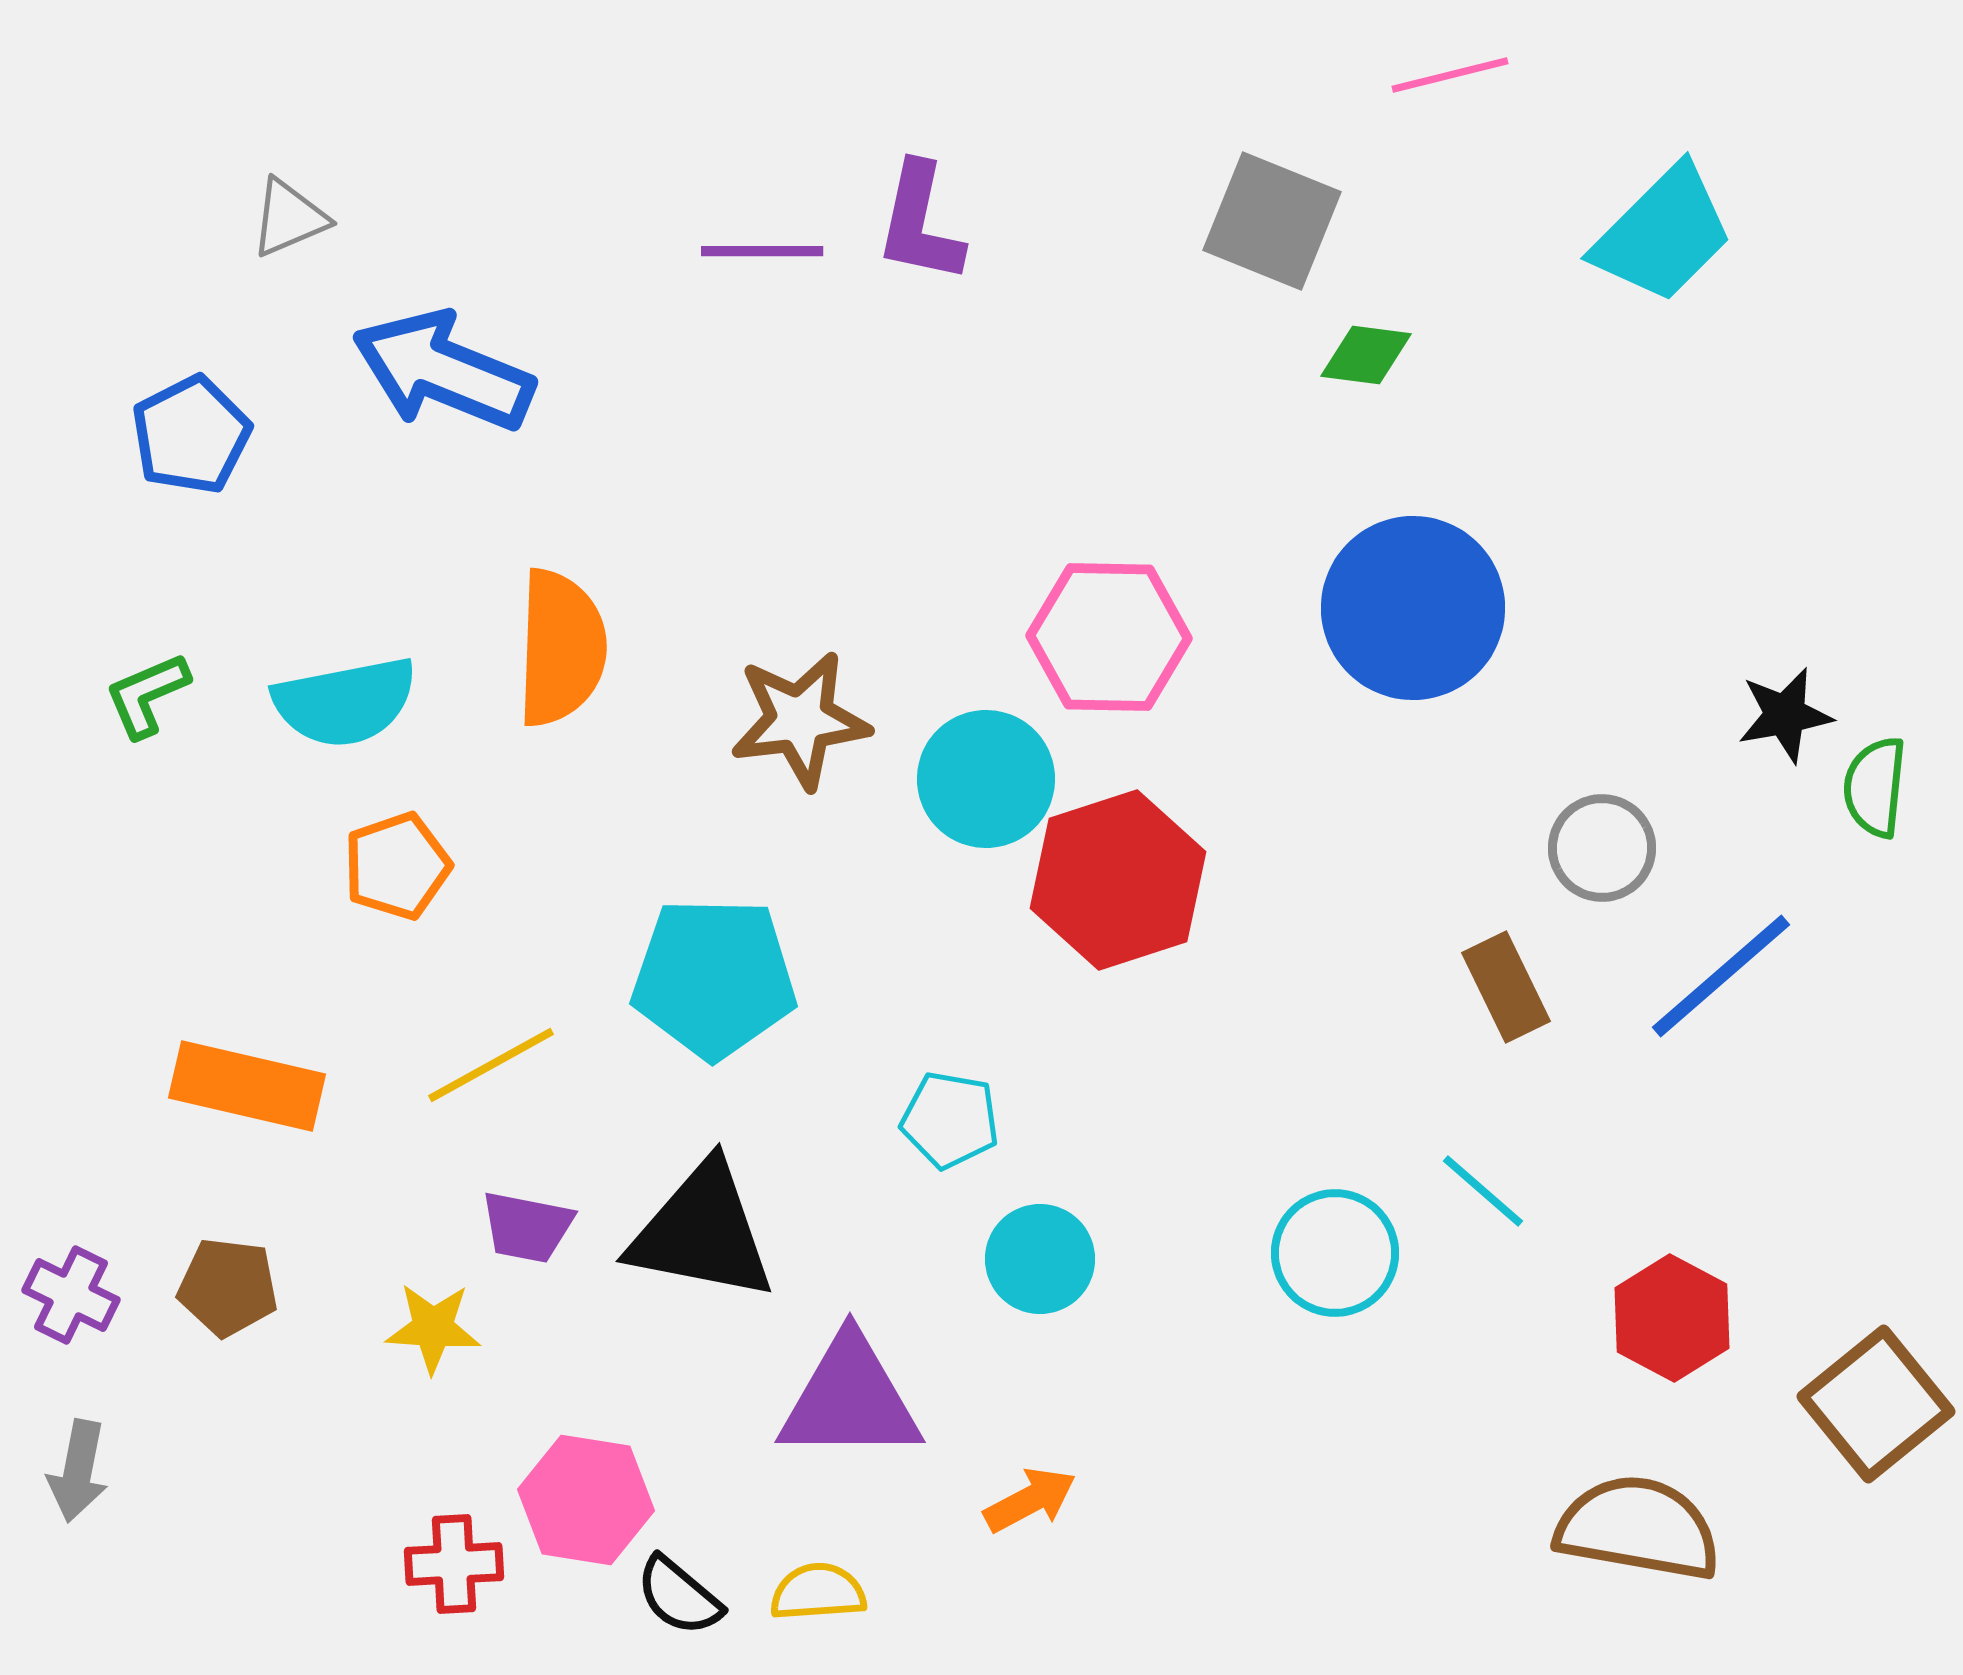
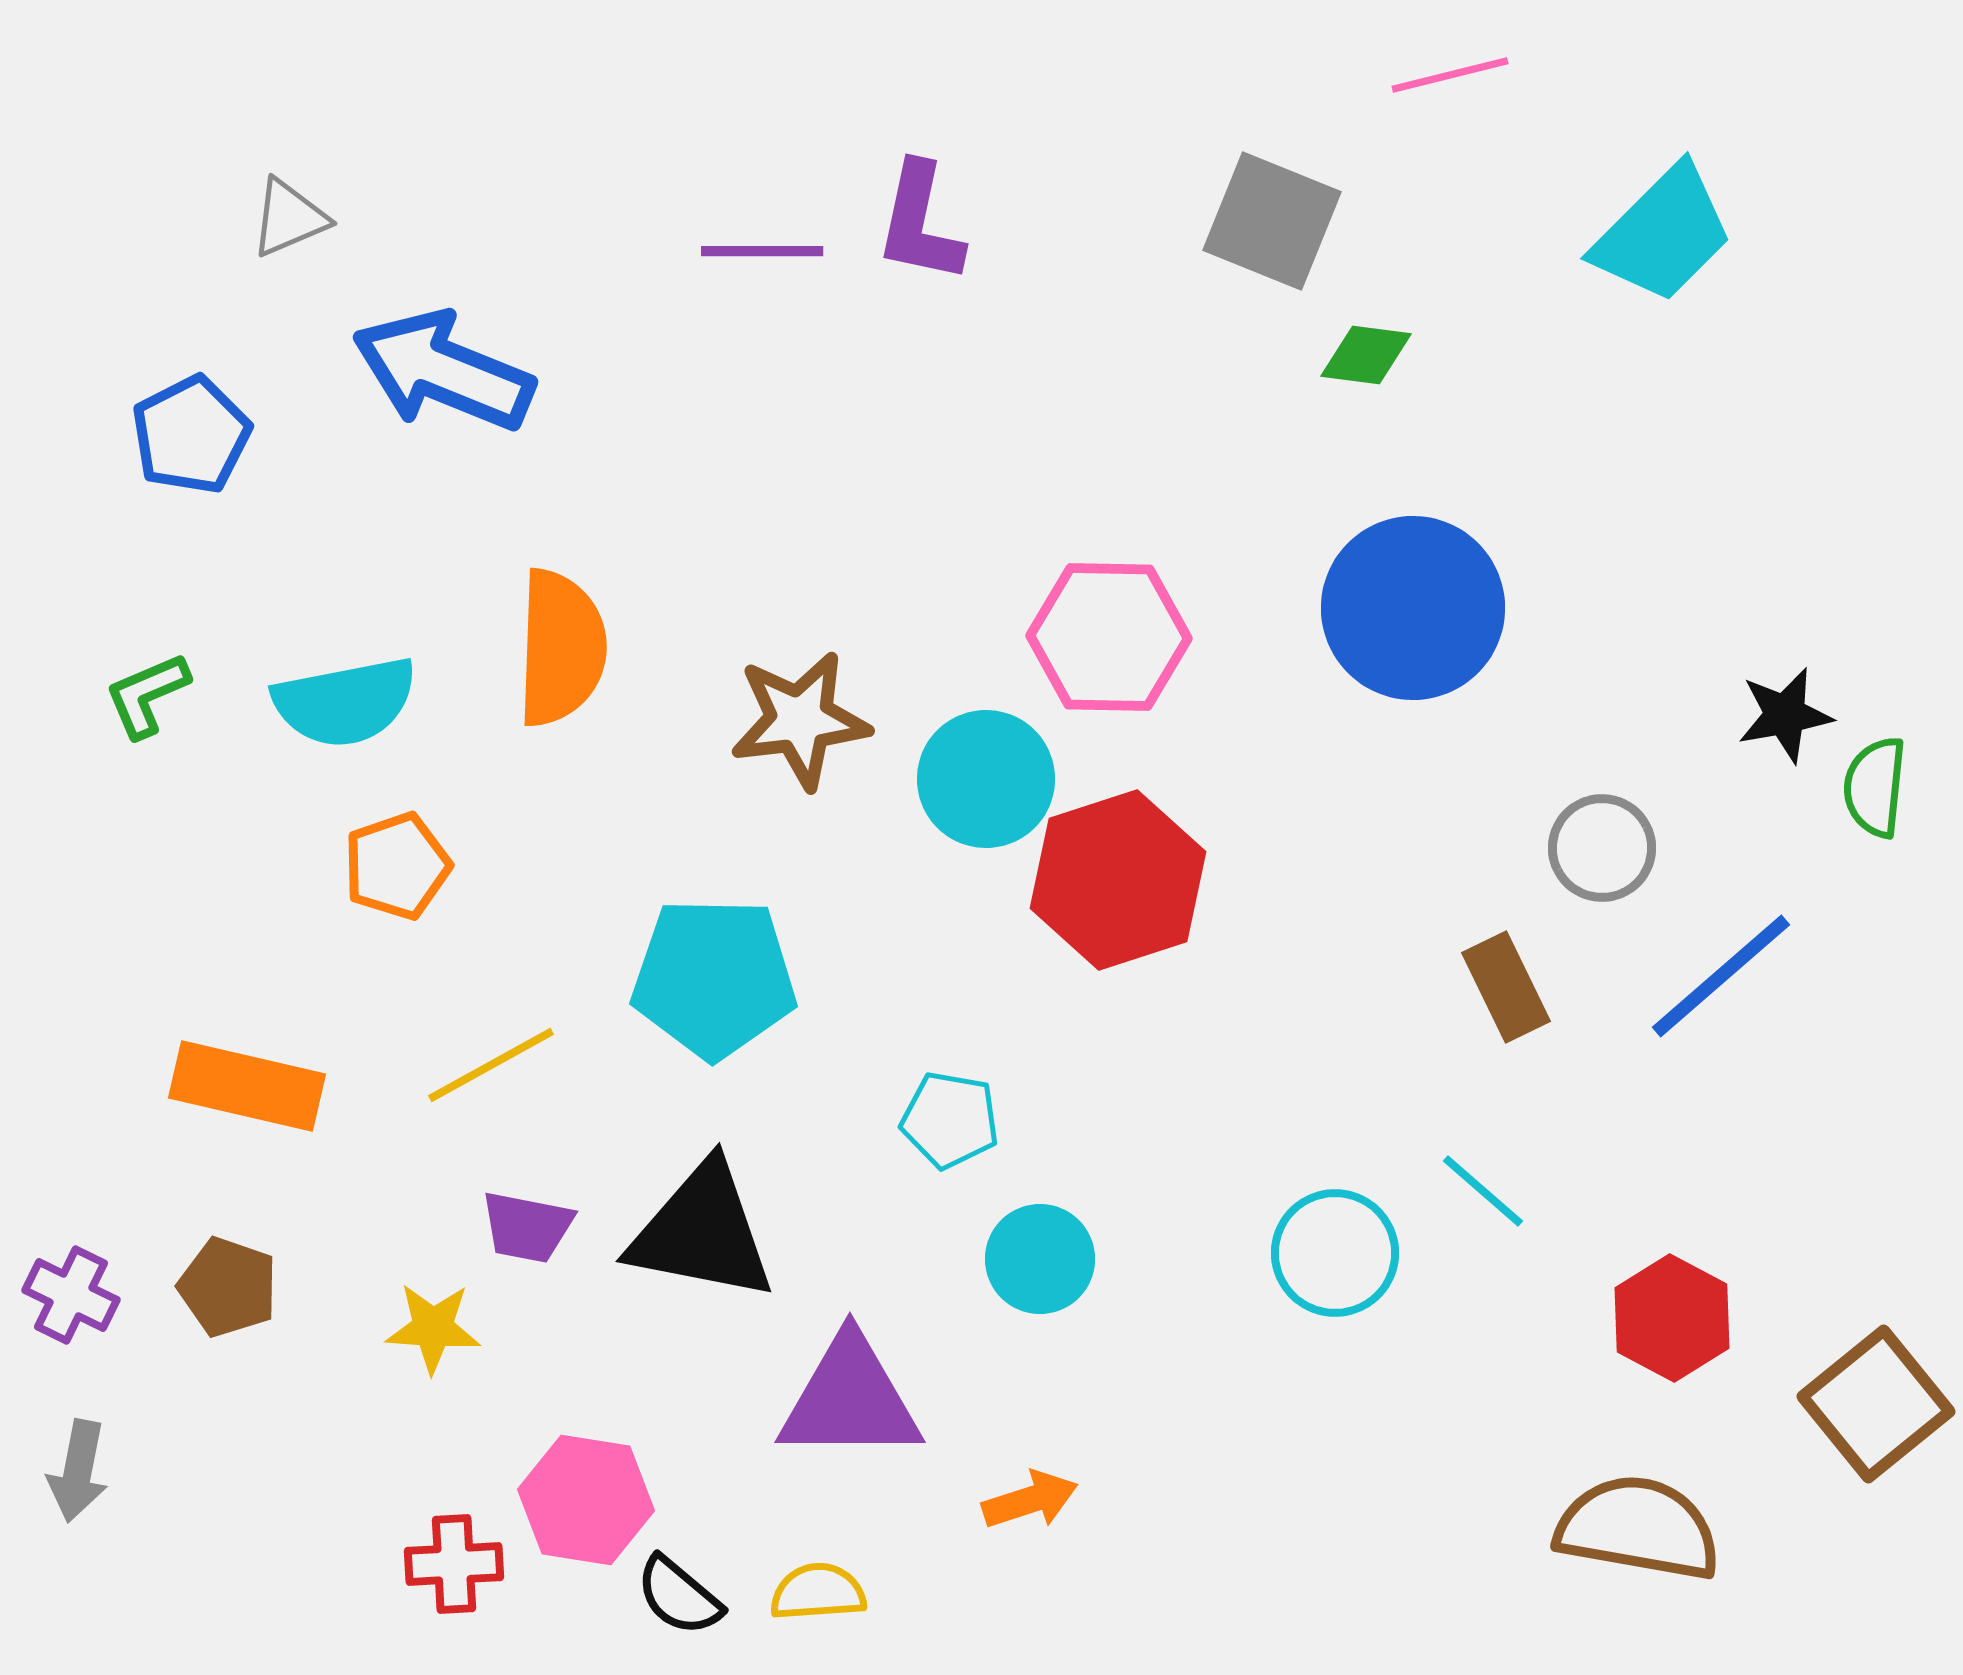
brown pentagon at (228, 1287): rotated 12 degrees clockwise
orange arrow at (1030, 1500): rotated 10 degrees clockwise
